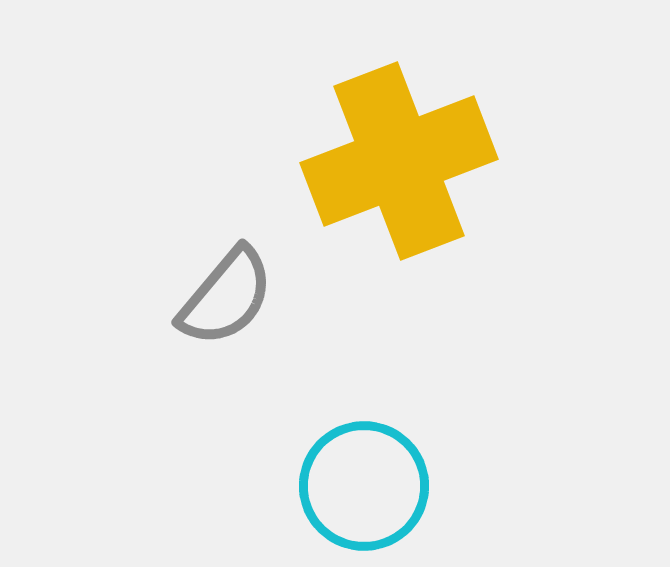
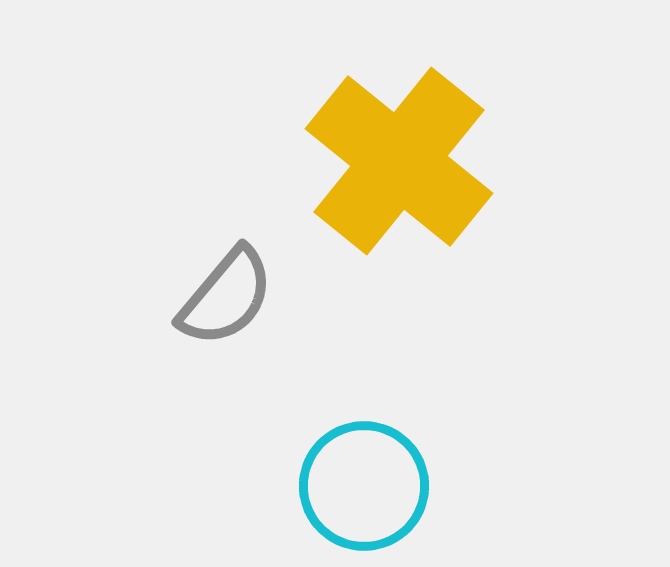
yellow cross: rotated 30 degrees counterclockwise
